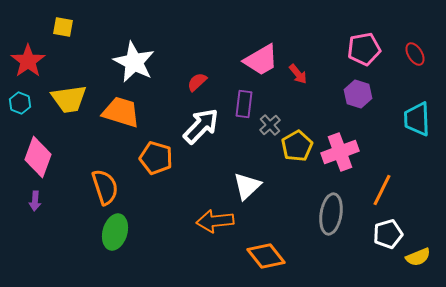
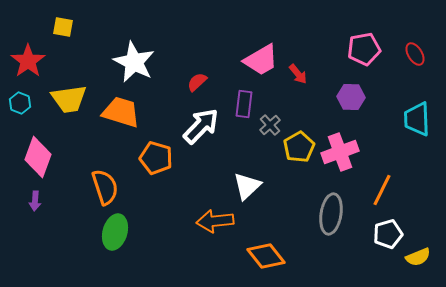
purple hexagon: moved 7 px left, 3 px down; rotated 16 degrees counterclockwise
yellow pentagon: moved 2 px right, 1 px down
